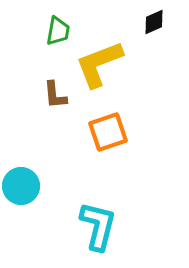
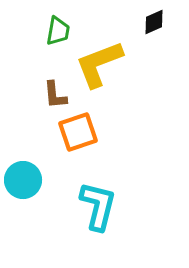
orange square: moved 30 px left
cyan circle: moved 2 px right, 6 px up
cyan L-shape: moved 20 px up
